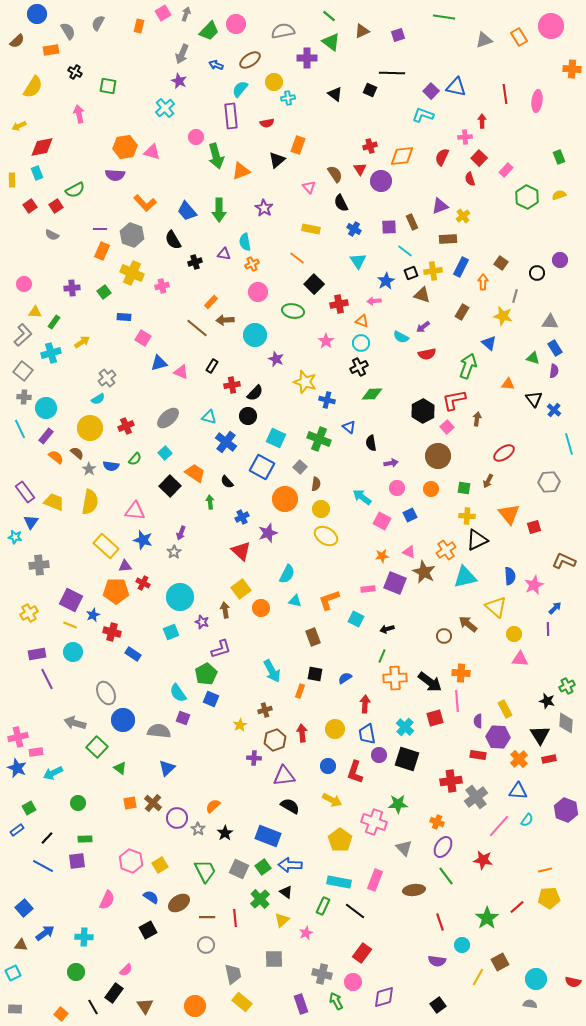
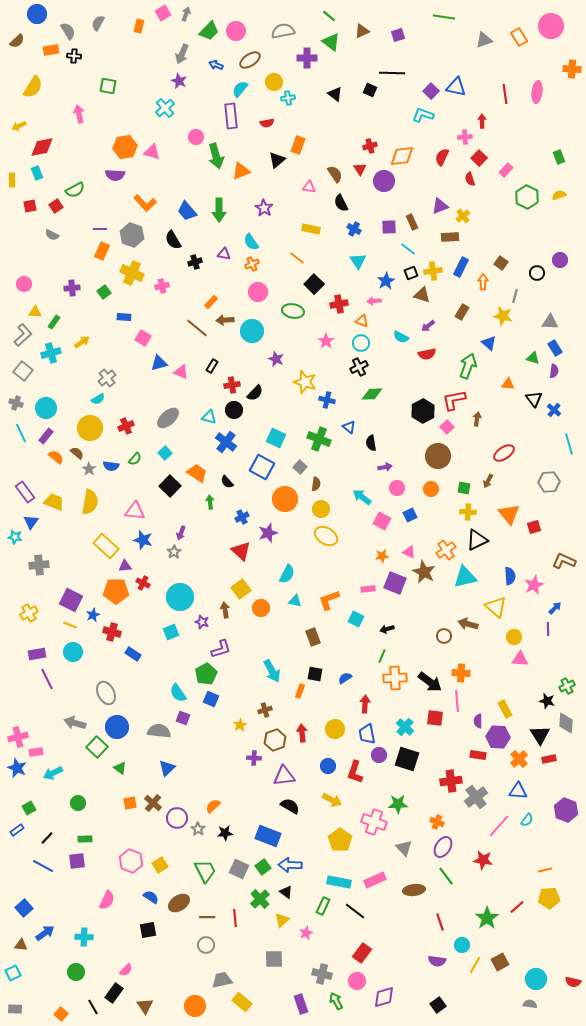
pink circle at (236, 24): moved 7 px down
black cross at (75, 72): moved 1 px left, 16 px up; rotated 24 degrees counterclockwise
pink ellipse at (537, 101): moved 9 px up
purple circle at (381, 181): moved 3 px right
pink triangle at (309, 187): rotated 40 degrees counterclockwise
red square at (30, 206): rotated 24 degrees clockwise
brown rectangle at (448, 239): moved 2 px right, 2 px up
cyan semicircle at (245, 242): moved 6 px right; rotated 24 degrees counterclockwise
cyan line at (405, 251): moved 3 px right, 2 px up
purple arrow at (423, 327): moved 5 px right, 1 px up
cyan circle at (255, 335): moved 3 px left, 4 px up
gray cross at (24, 397): moved 8 px left, 6 px down; rotated 16 degrees clockwise
black circle at (248, 416): moved 14 px left, 6 px up
cyan line at (20, 429): moved 1 px right, 4 px down
purple arrow at (391, 463): moved 6 px left, 4 px down
orange trapezoid at (195, 473): moved 2 px right
yellow cross at (467, 516): moved 1 px right, 4 px up
brown arrow at (468, 624): rotated 24 degrees counterclockwise
yellow circle at (514, 634): moved 3 px down
red square at (435, 718): rotated 24 degrees clockwise
blue circle at (123, 720): moved 6 px left, 7 px down
black star at (225, 833): rotated 28 degrees clockwise
pink rectangle at (375, 880): rotated 45 degrees clockwise
black square at (148, 930): rotated 18 degrees clockwise
gray trapezoid at (233, 974): moved 11 px left, 6 px down; rotated 90 degrees counterclockwise
yellow line at (478, 977): moved 3 px left, 12 px up
pink circle at (353, 982): moved 4 px right, 1 px up
